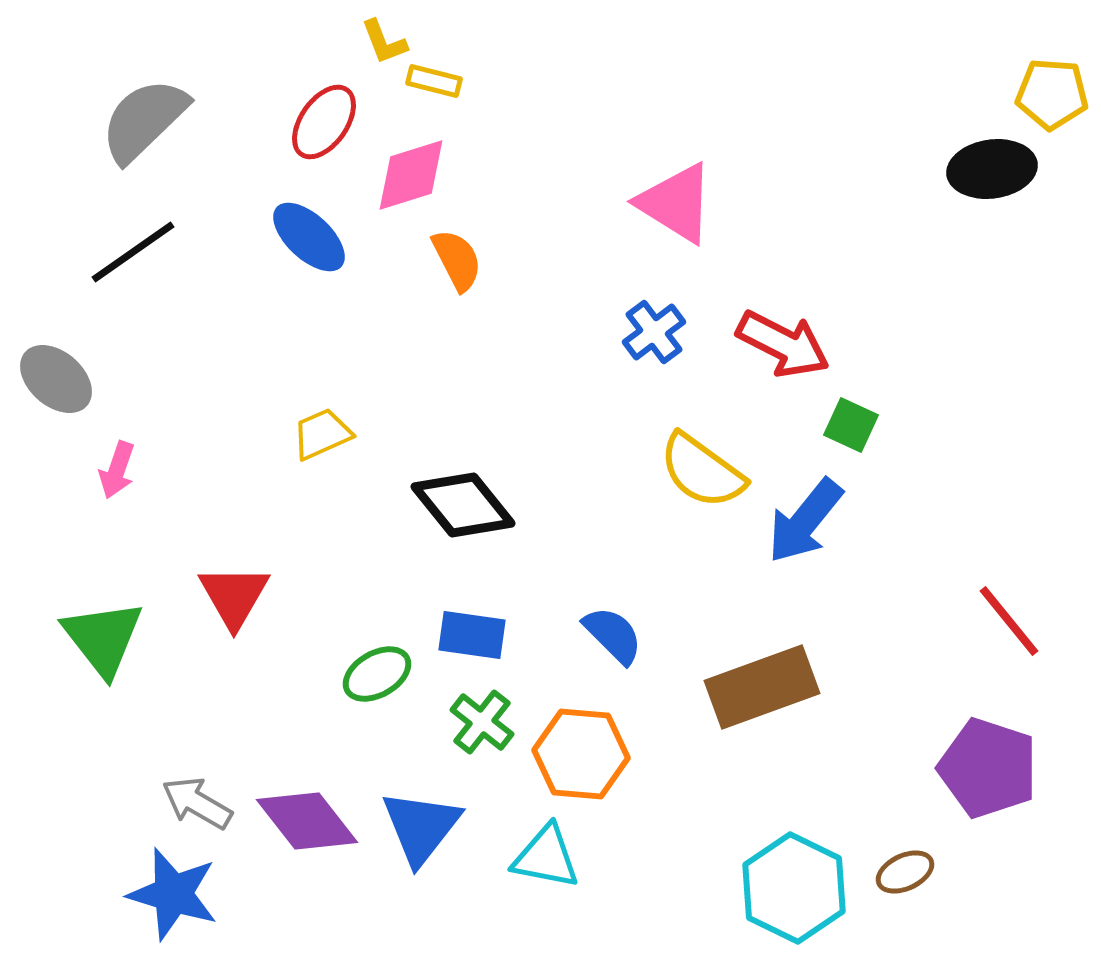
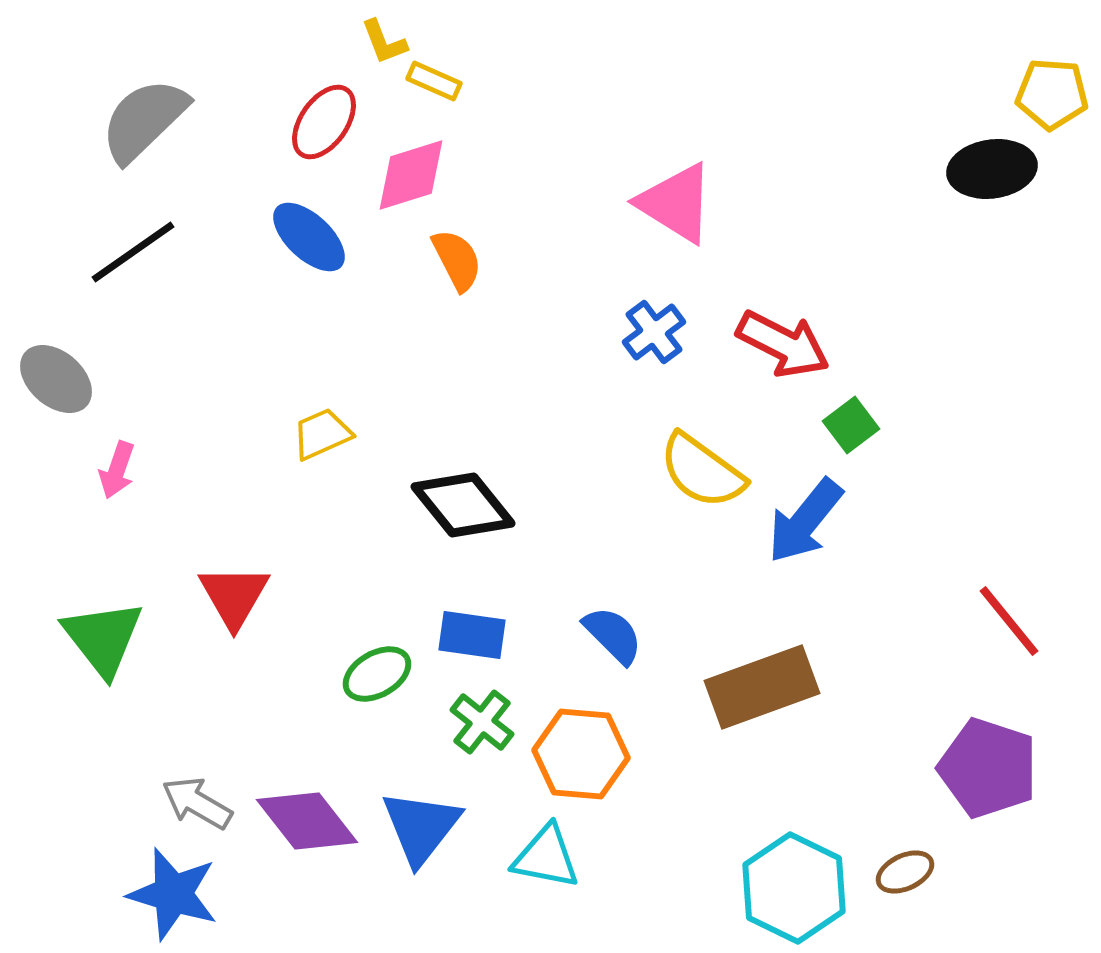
yellow rectangle: rotated 10 degrees clockwise
green square: rotated 28 degrees clockwise
